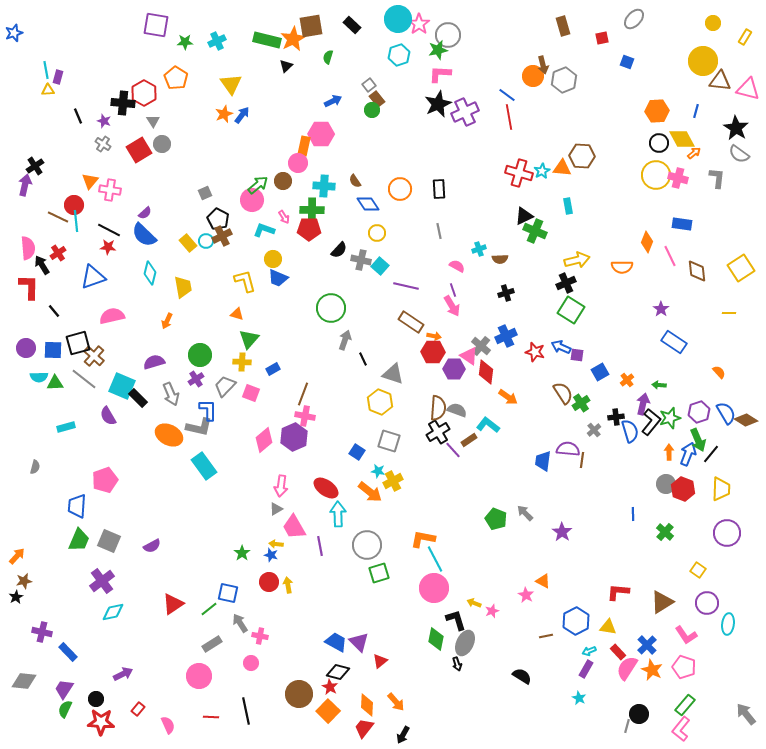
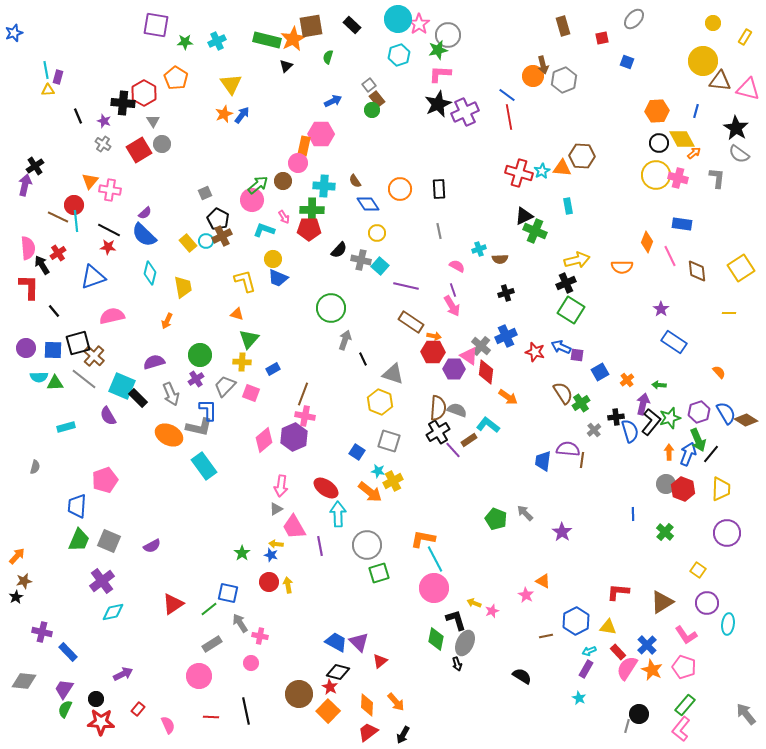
red trapezoid at (364, 728): moved 4 px right, 4 px down; rotated 15 degrees clockwise
